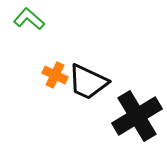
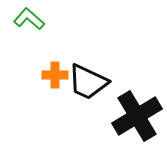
orange cross: rotated 25 degrees counterclockwise
